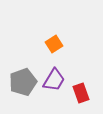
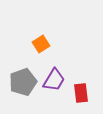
orange square: moved 13 px left
red rectangle: rotated 12 degrees clockwise
